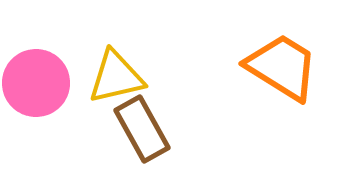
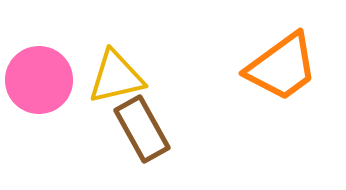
orange trapezoid: rotated 112 degrees clockwise
pink circle: moved 3 px right, 3 px up
